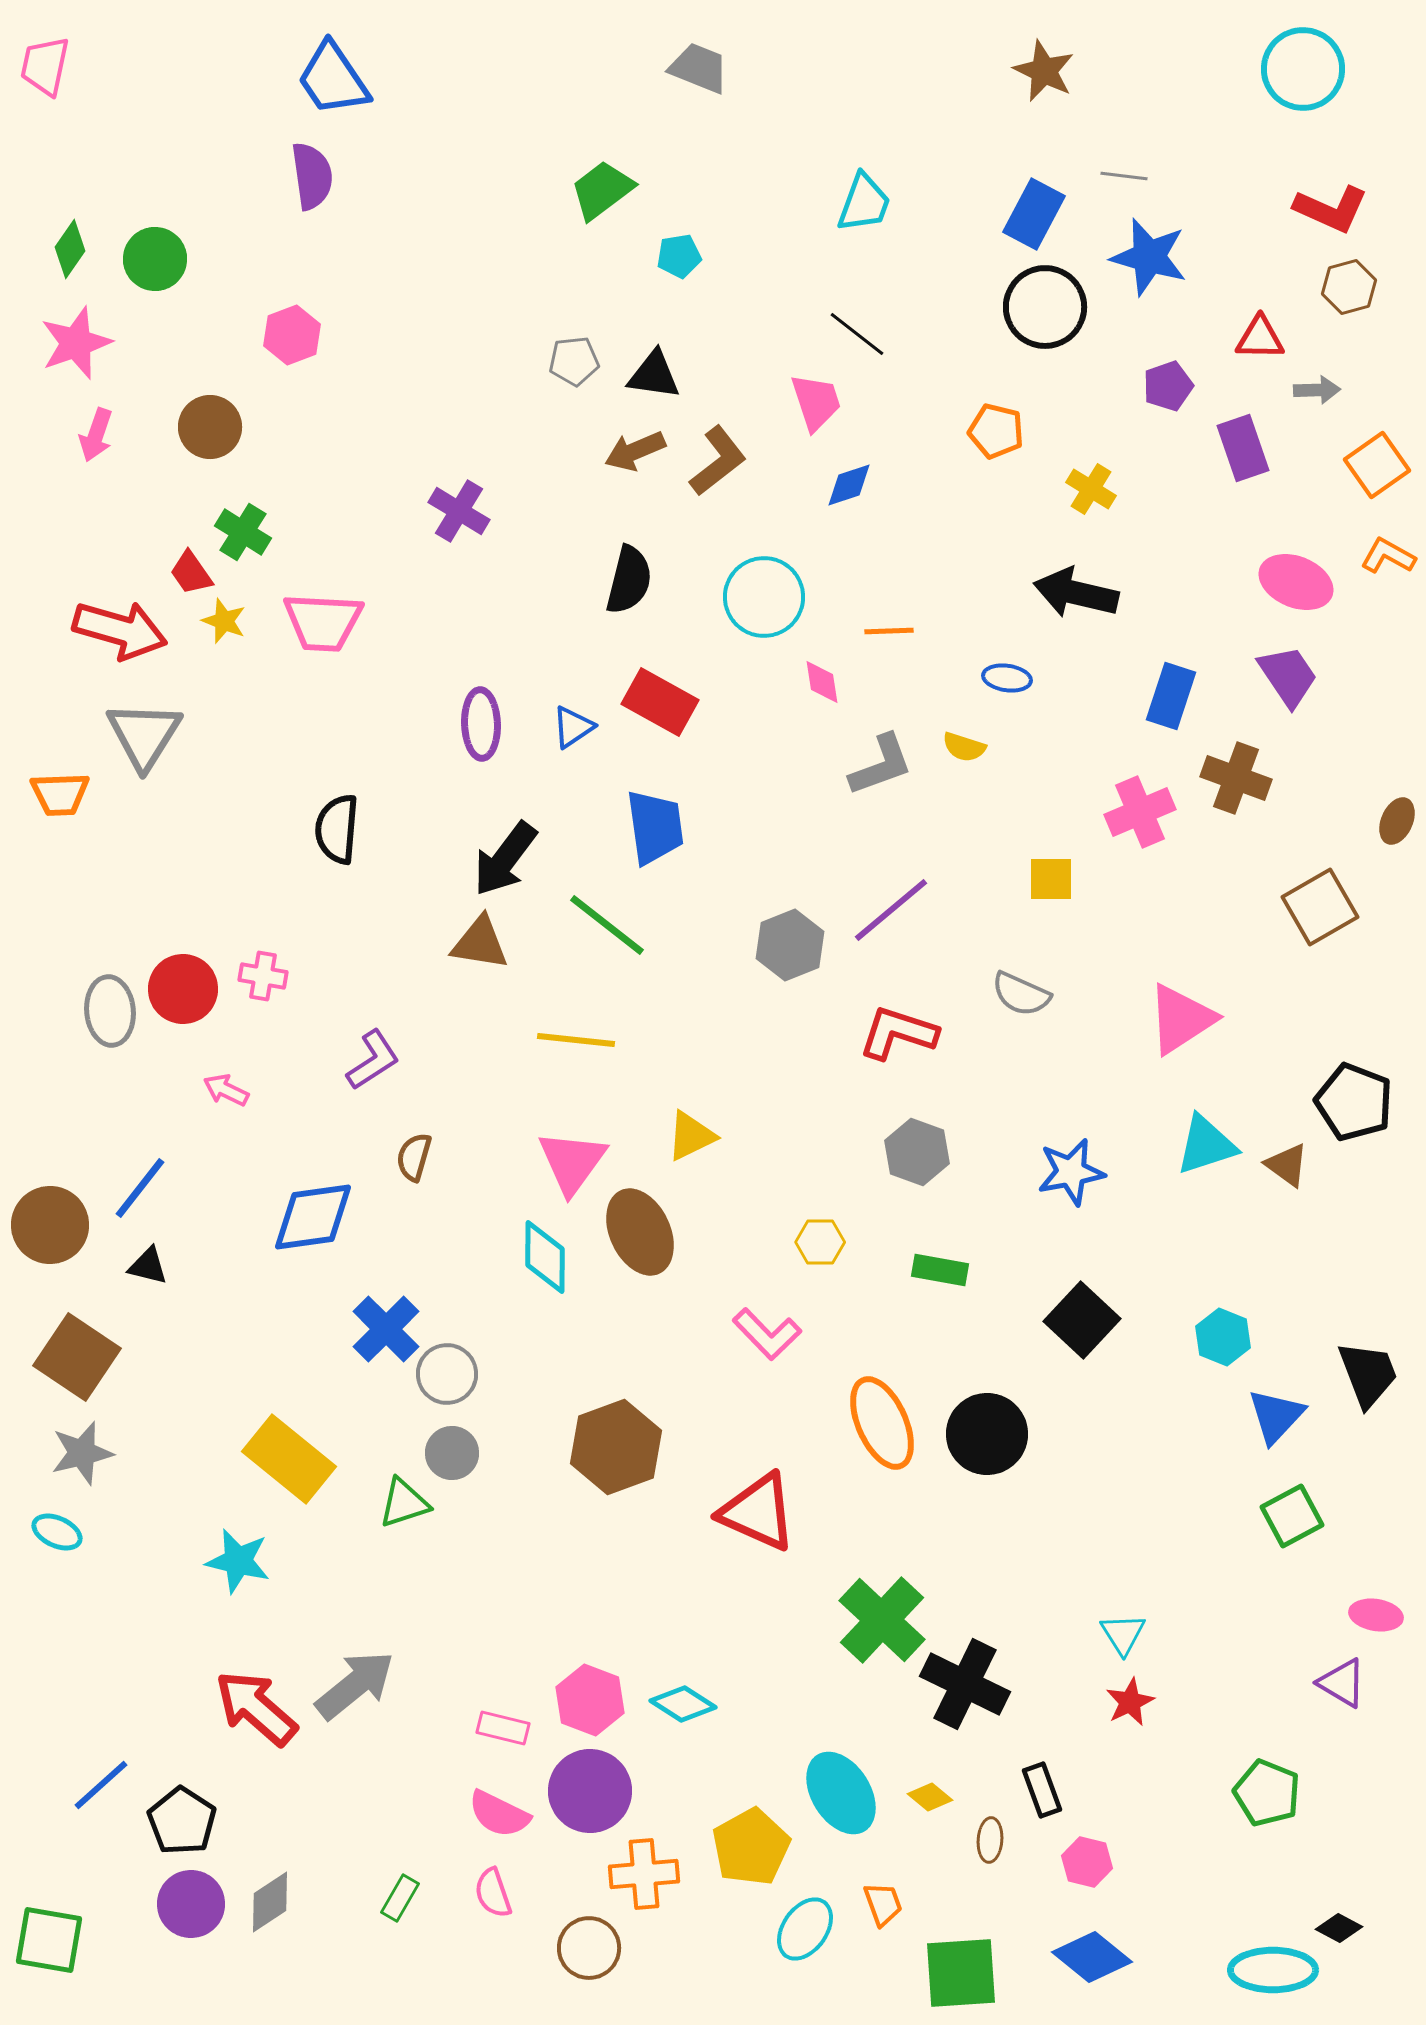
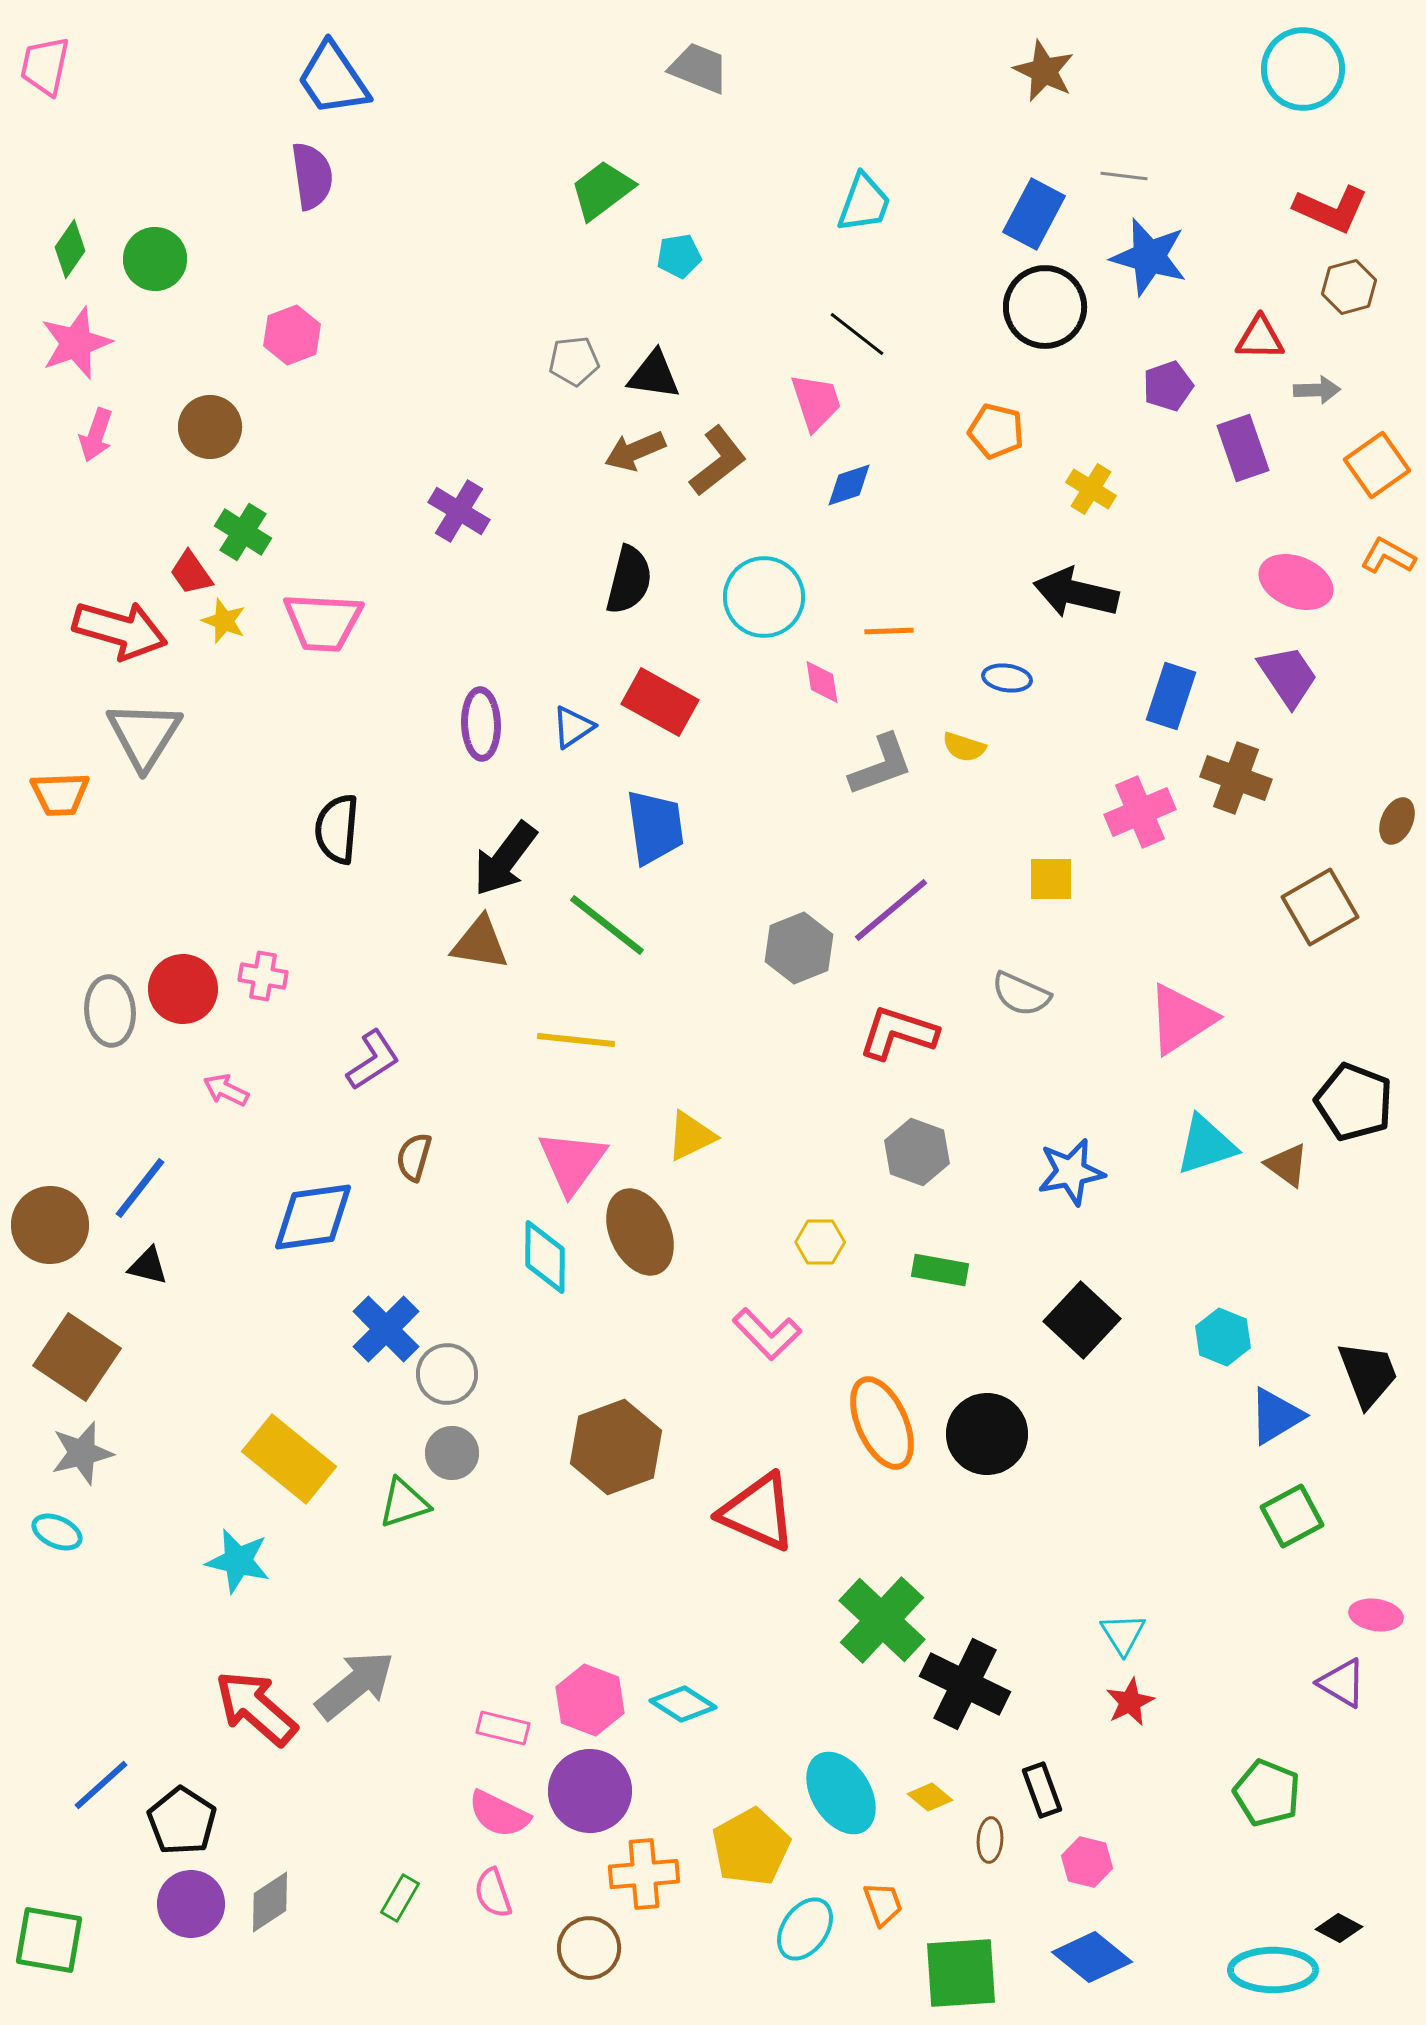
gray hexagon at (790, 945): moved 9 px right, 3 px down
blue triangle at (1276, 1416): rotated 16 degrees clockwise
